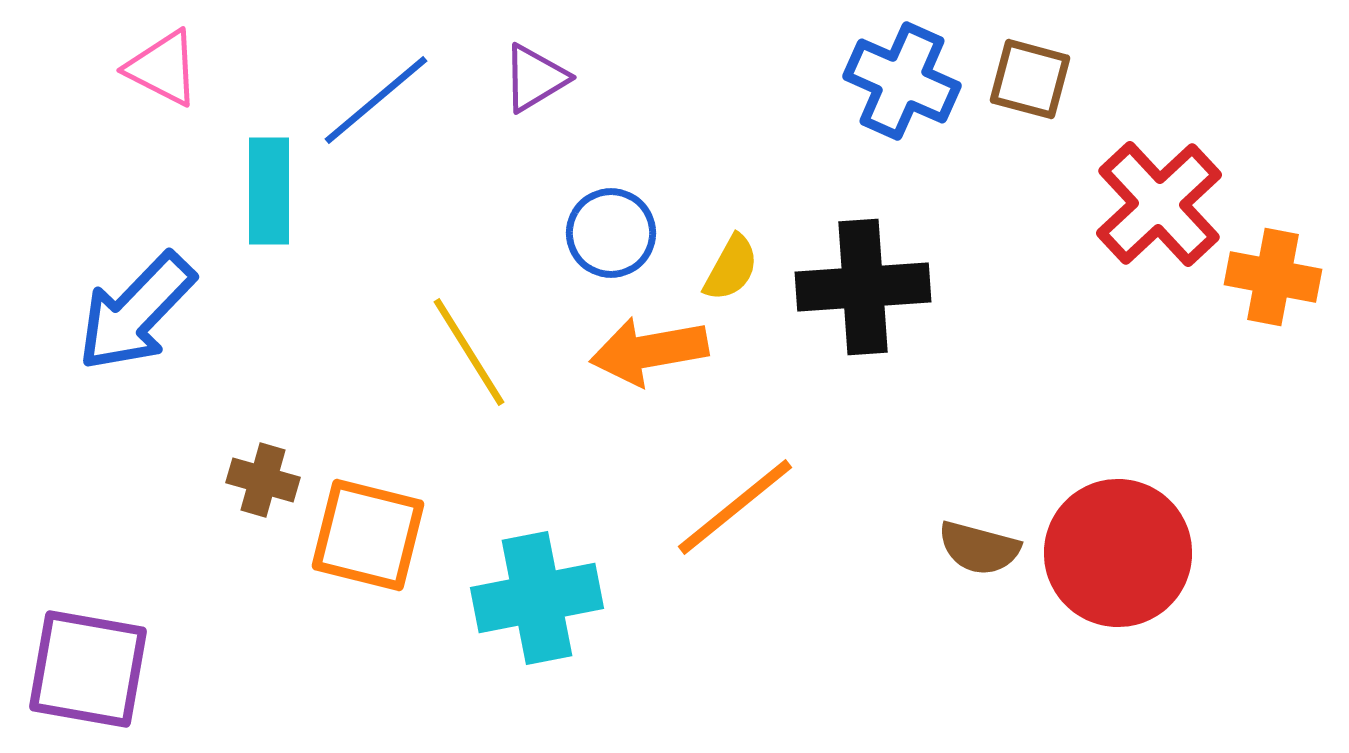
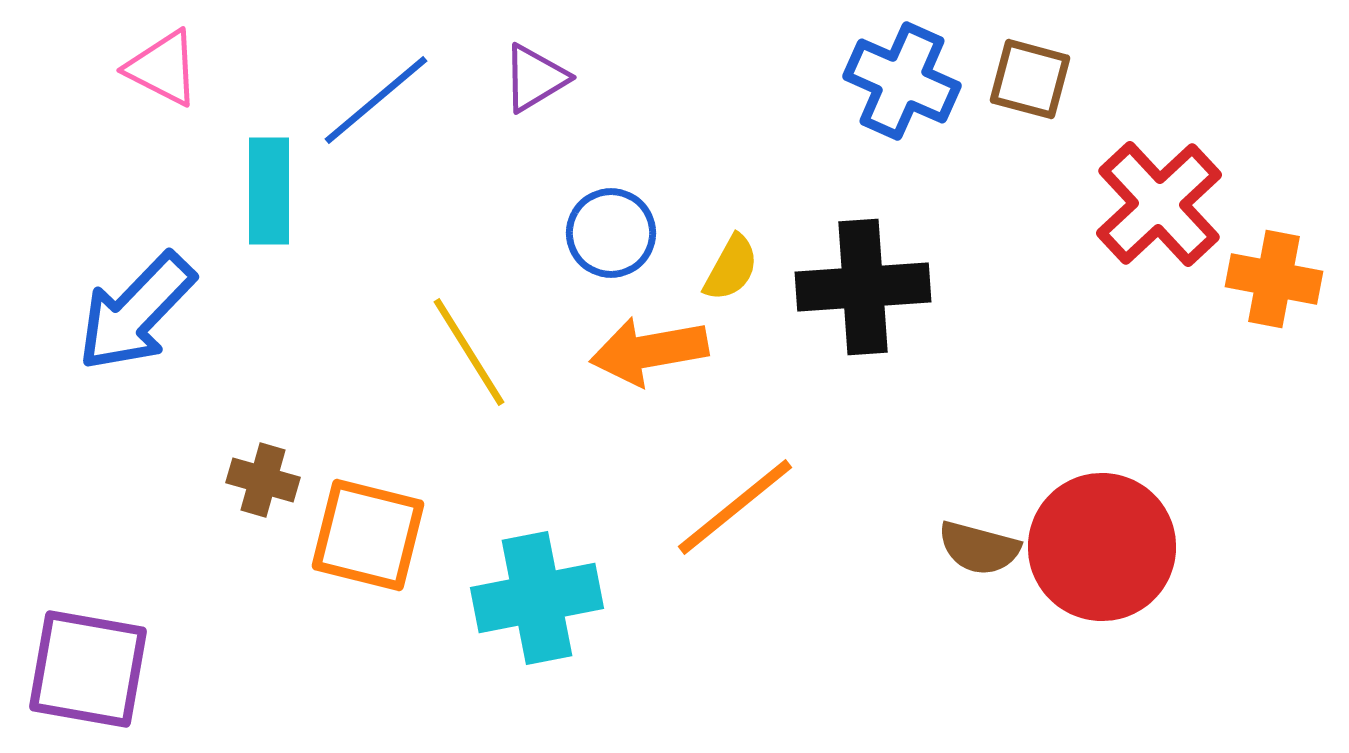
orange cross: moved 1 px right, 2 px down
red circle: moved 16 px left, 6 px up
